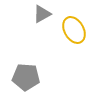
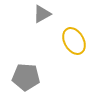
yellow ellipse: moved 11 px down
